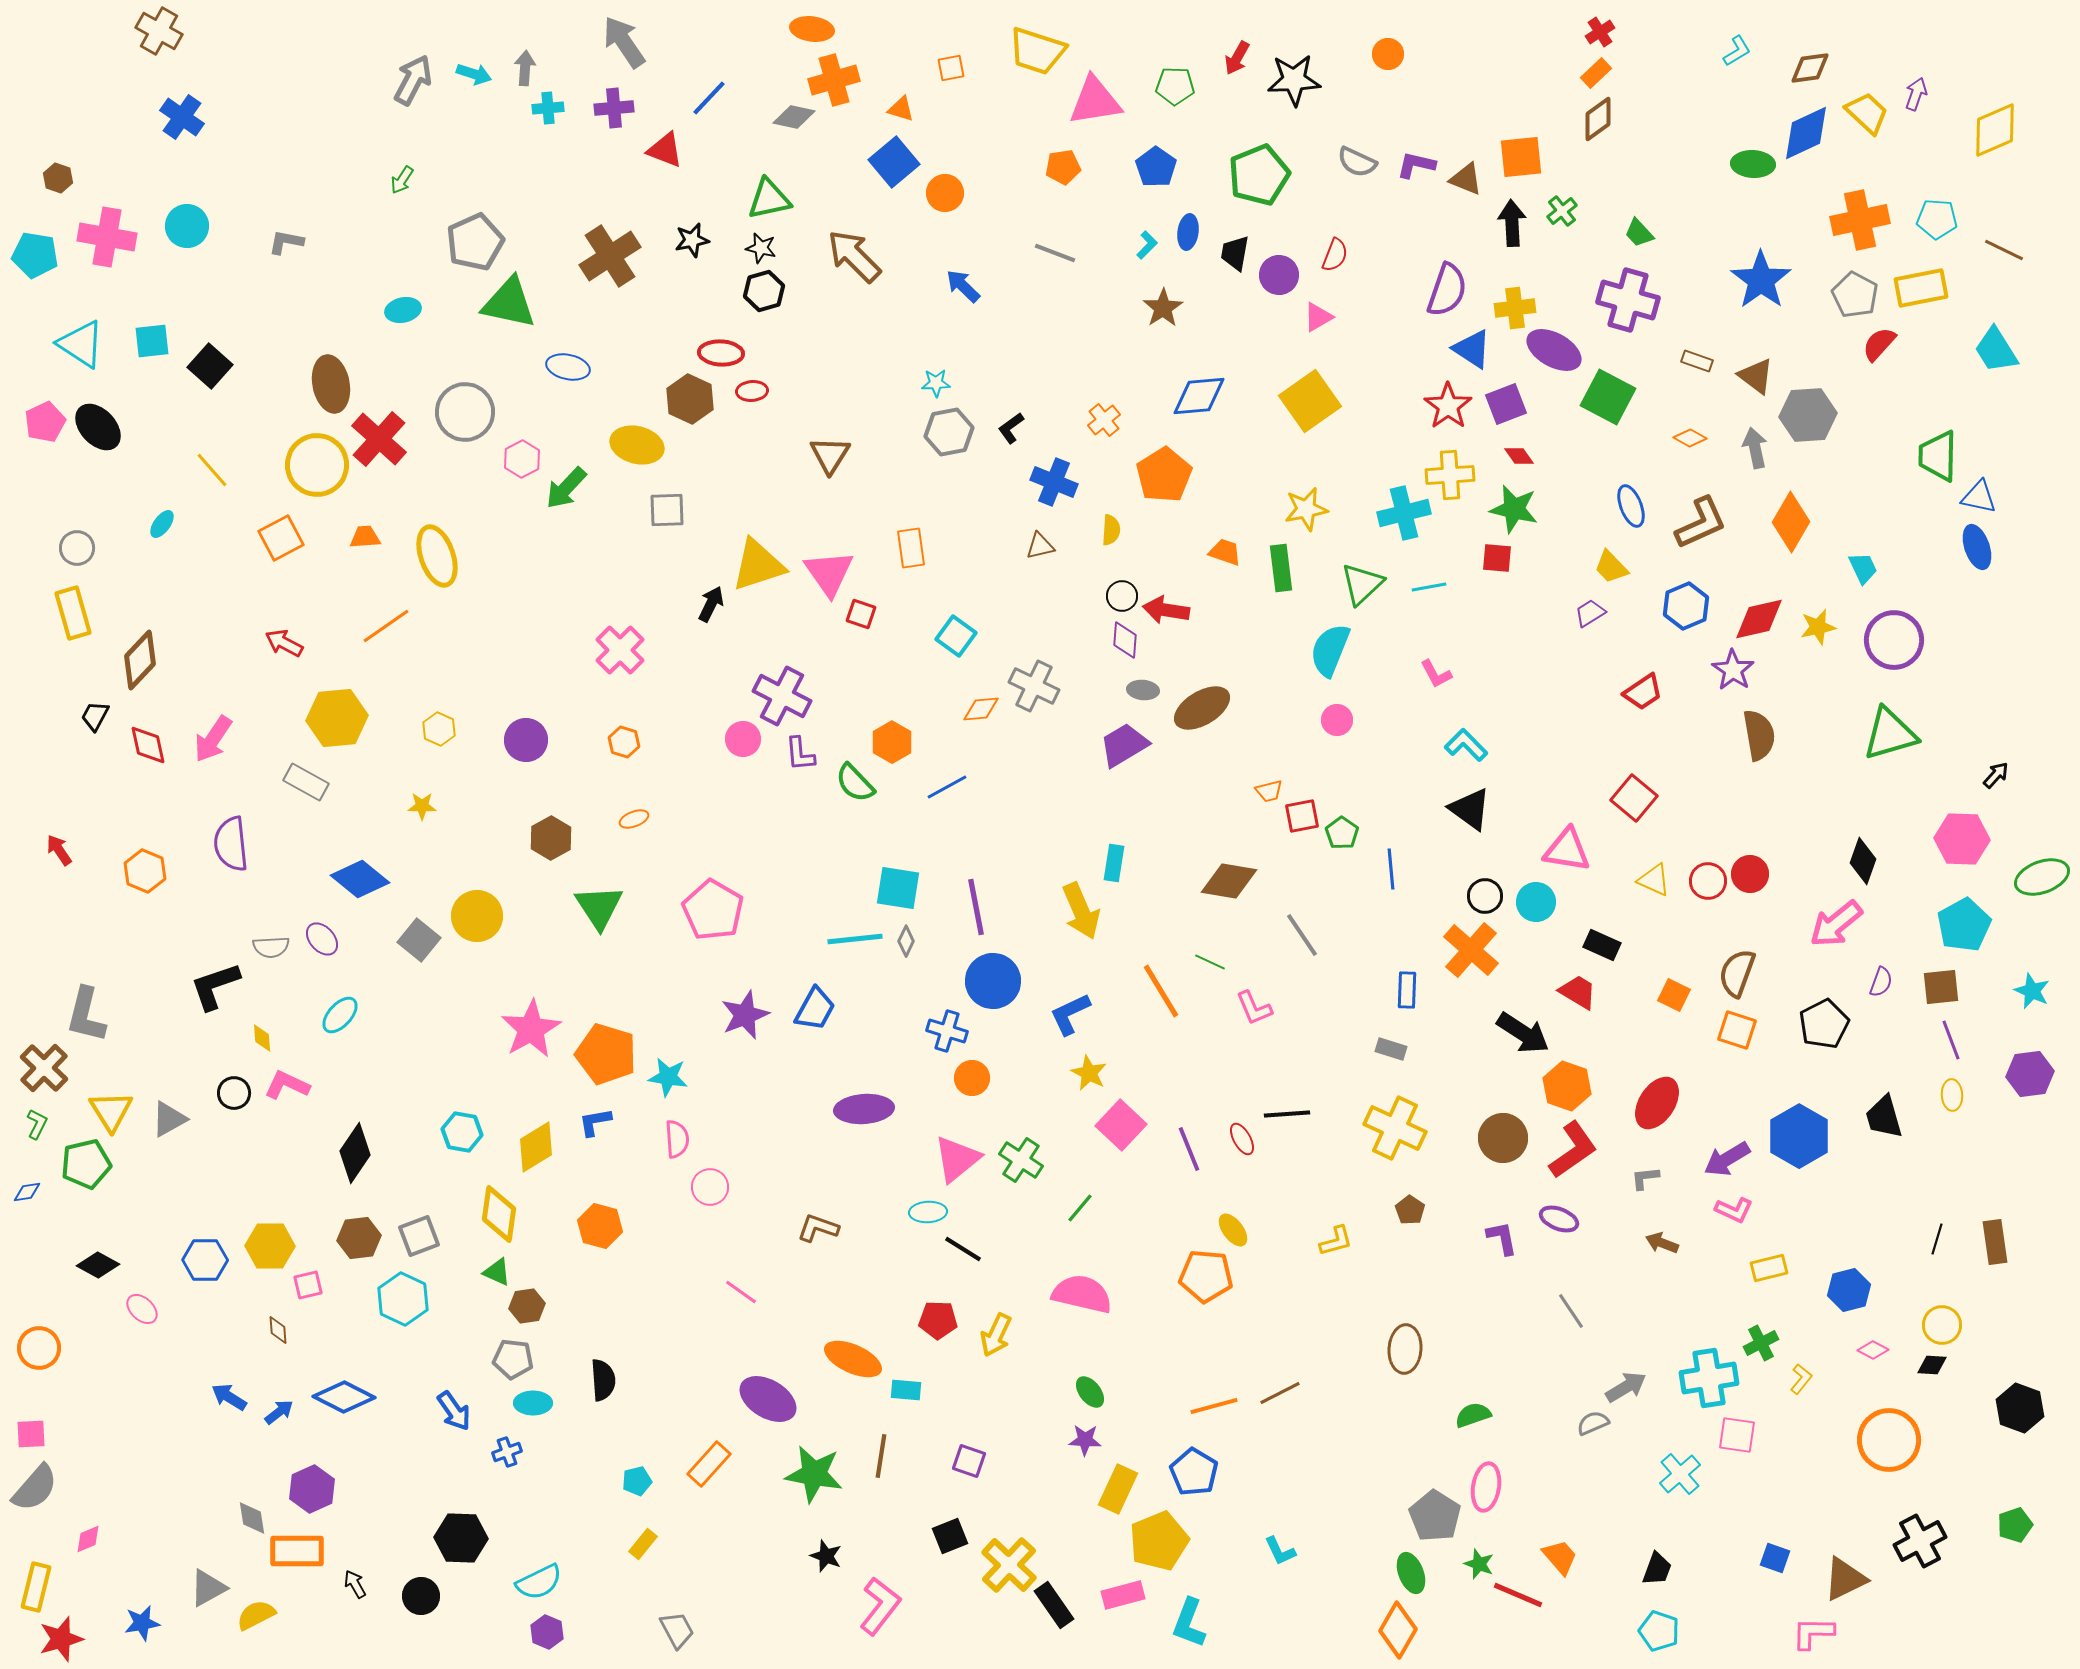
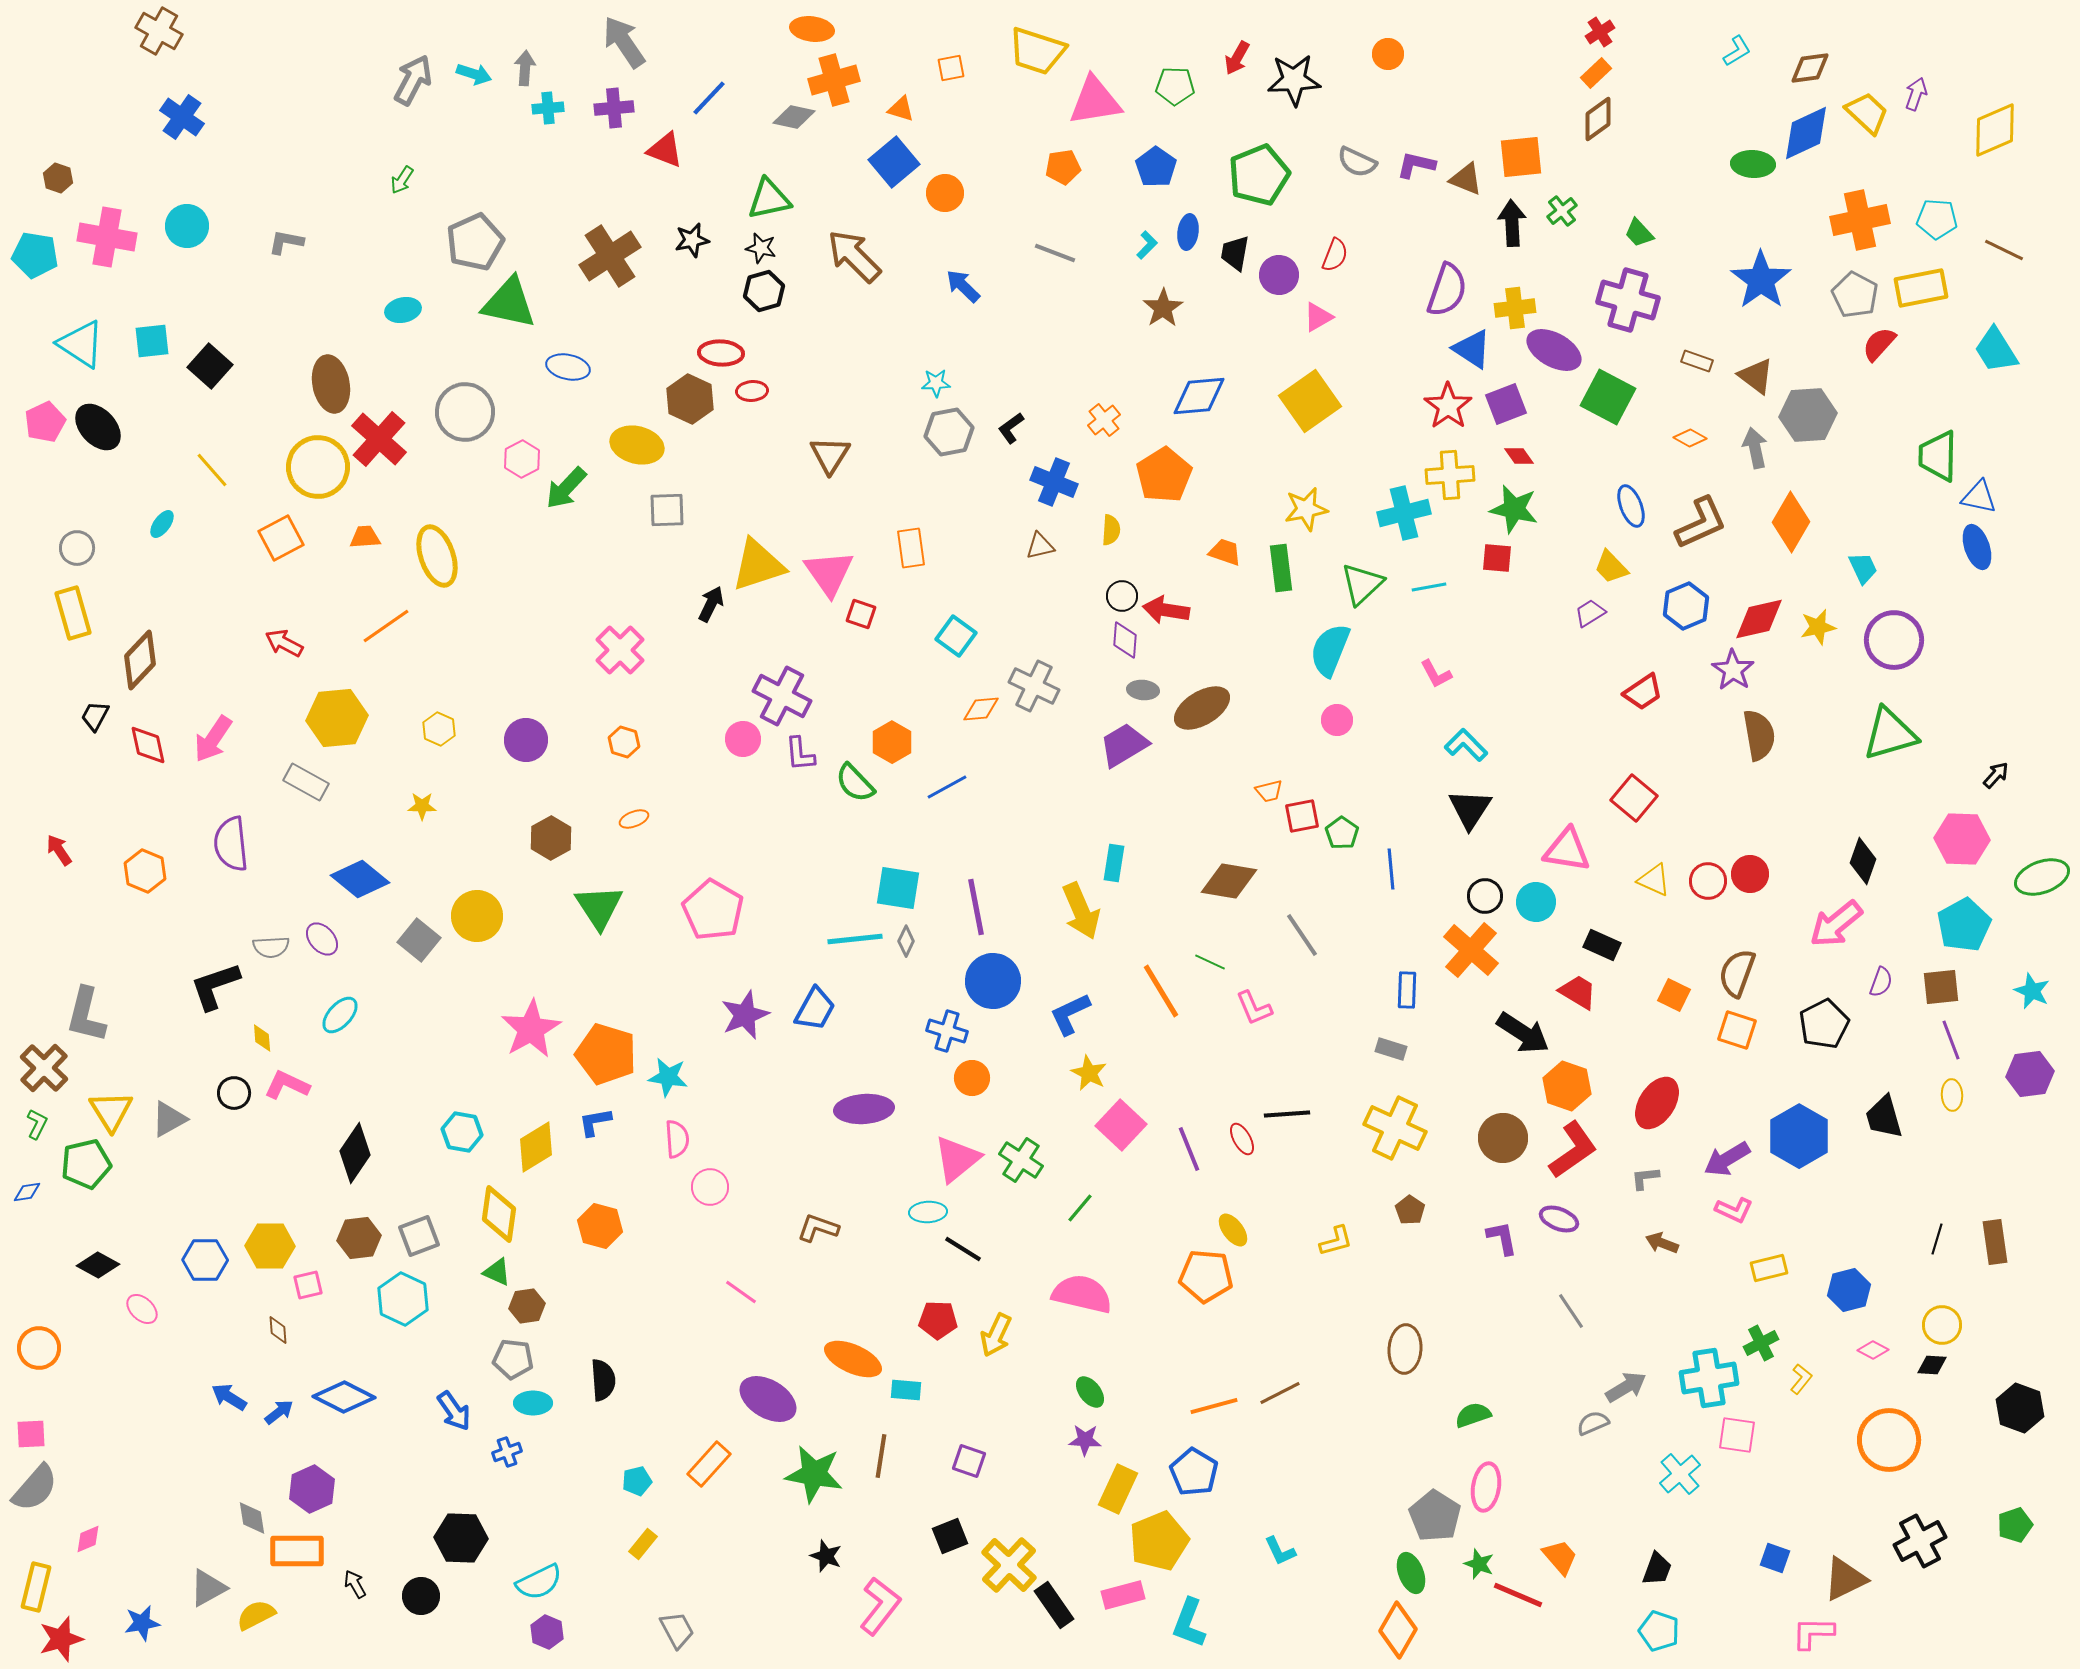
yellow circle at (317, 465): moved 1 px right, 2 px down
black triangle at (1470, 809): rotated 27 degrees clockwise
